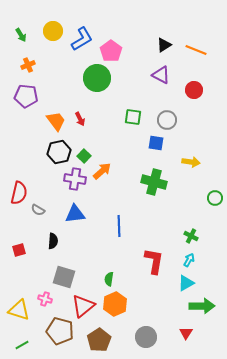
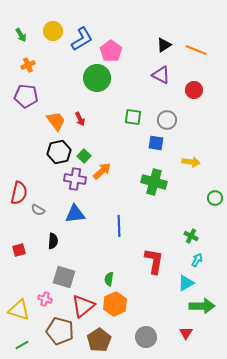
cyan arrow at (189, 260): moved 8 px right
